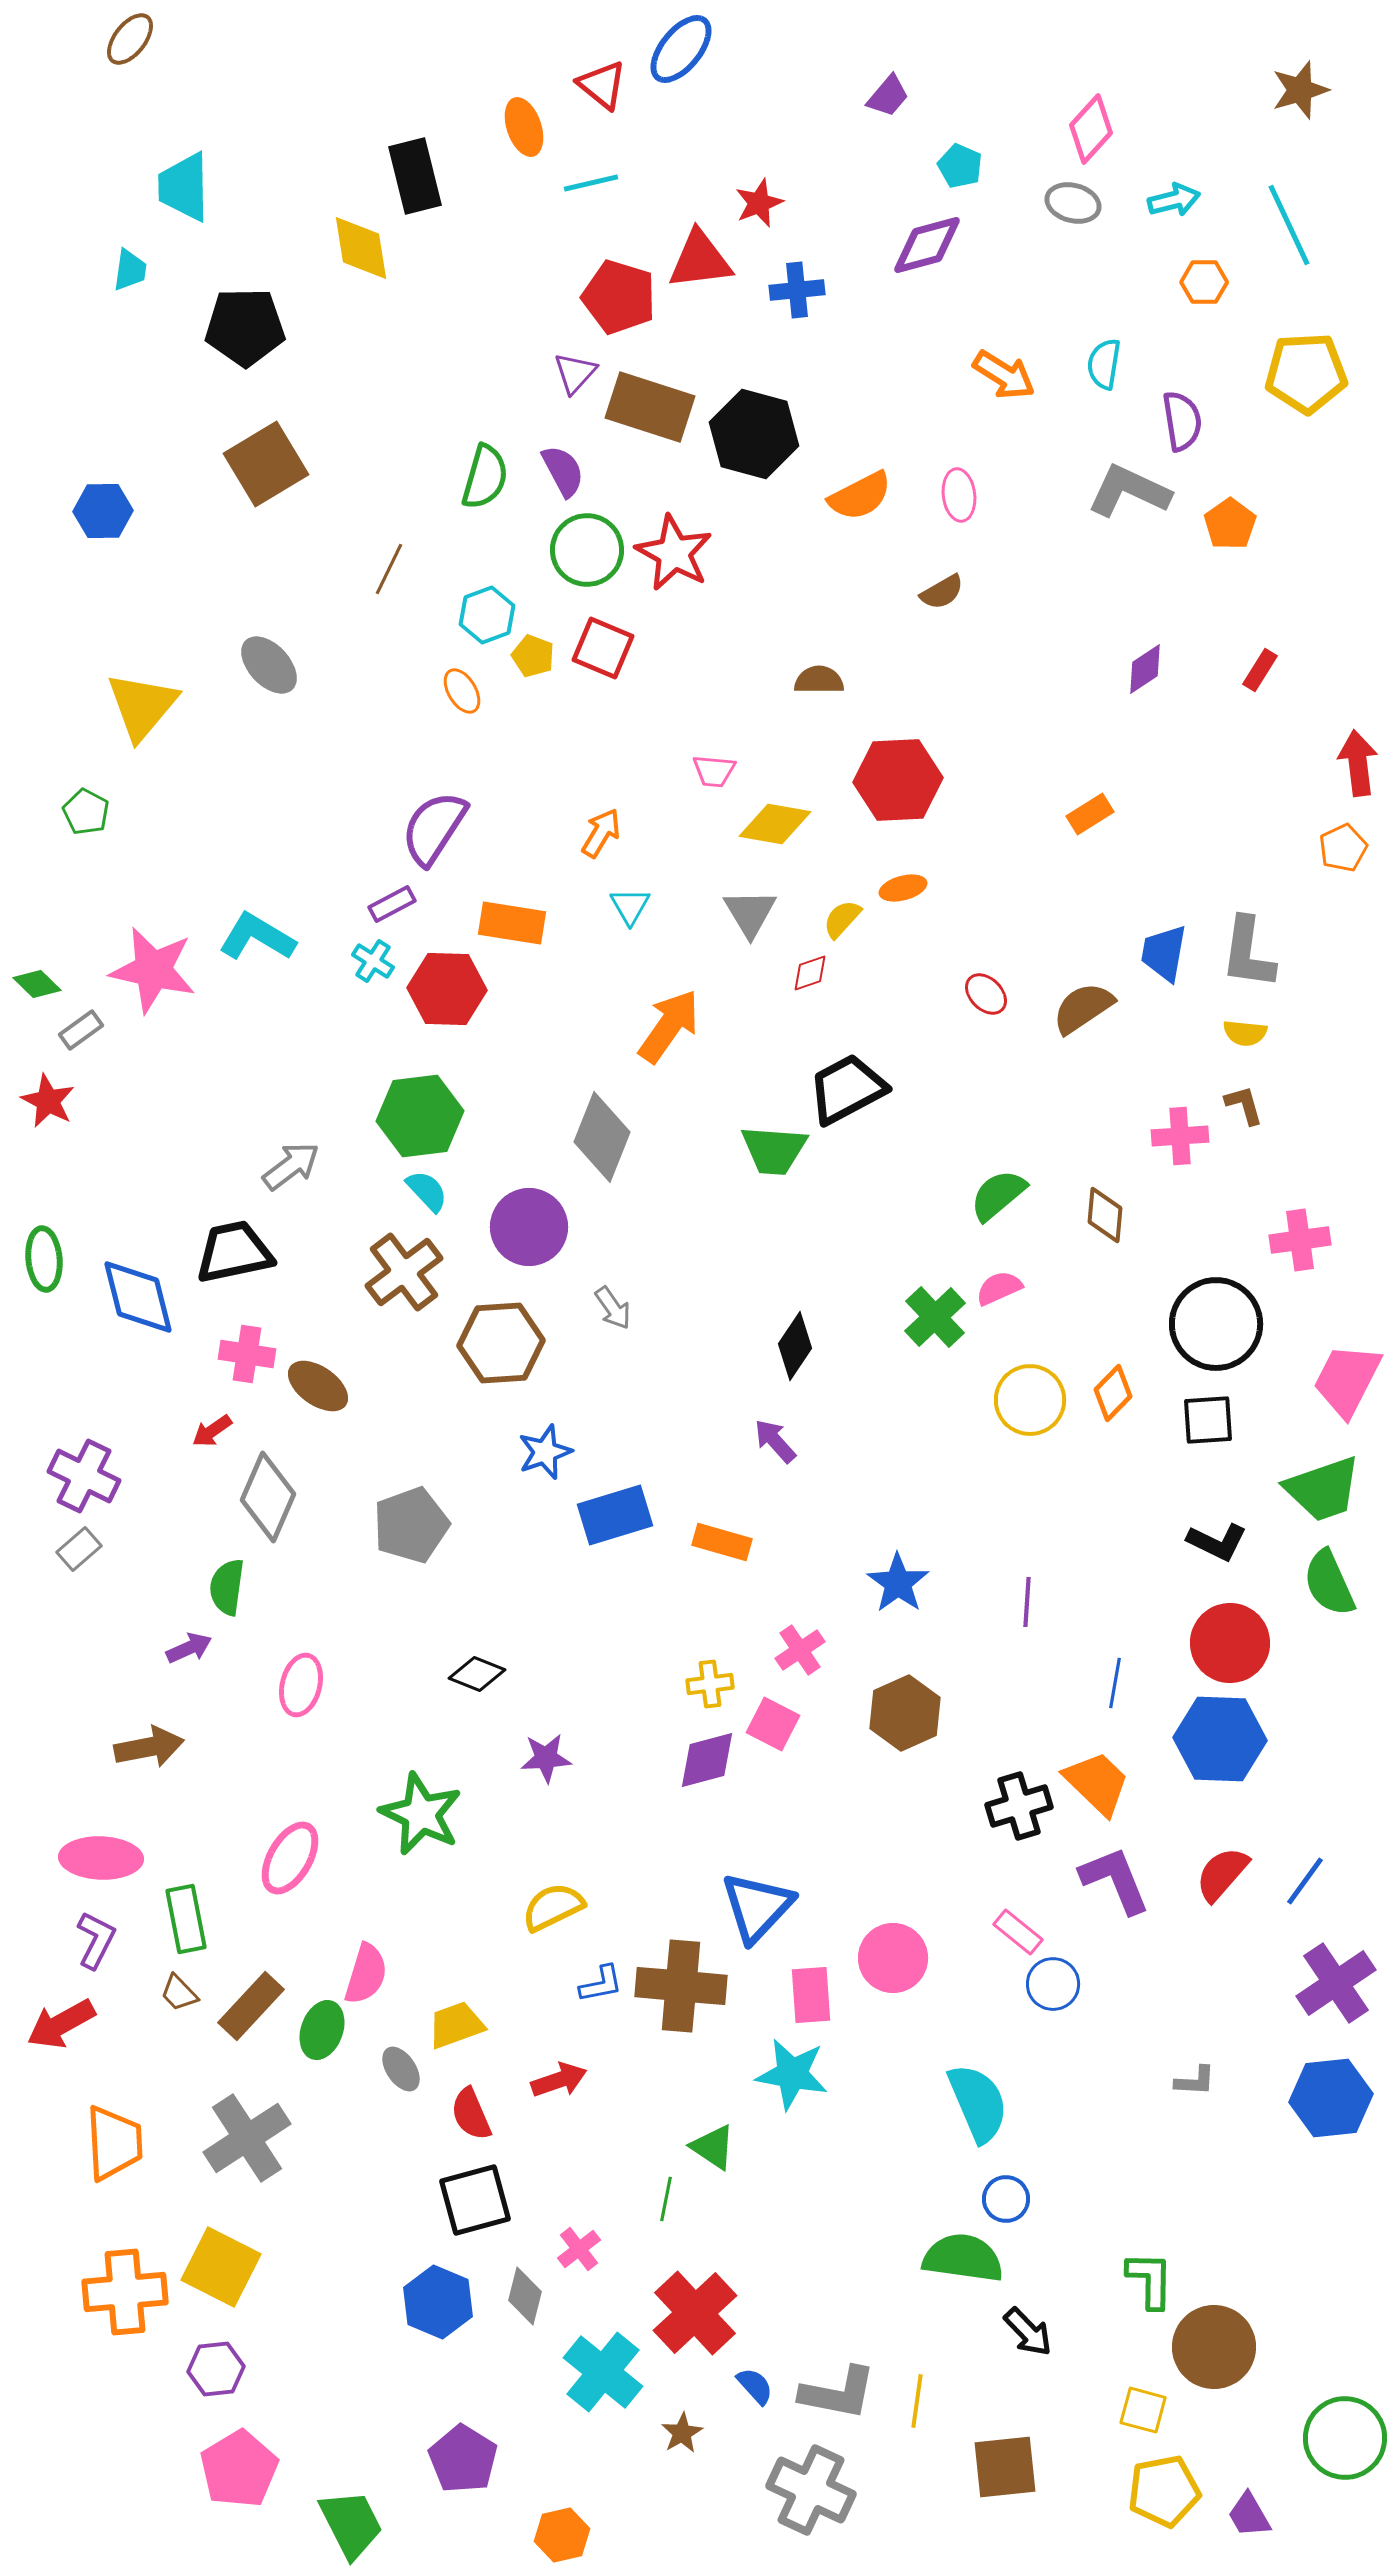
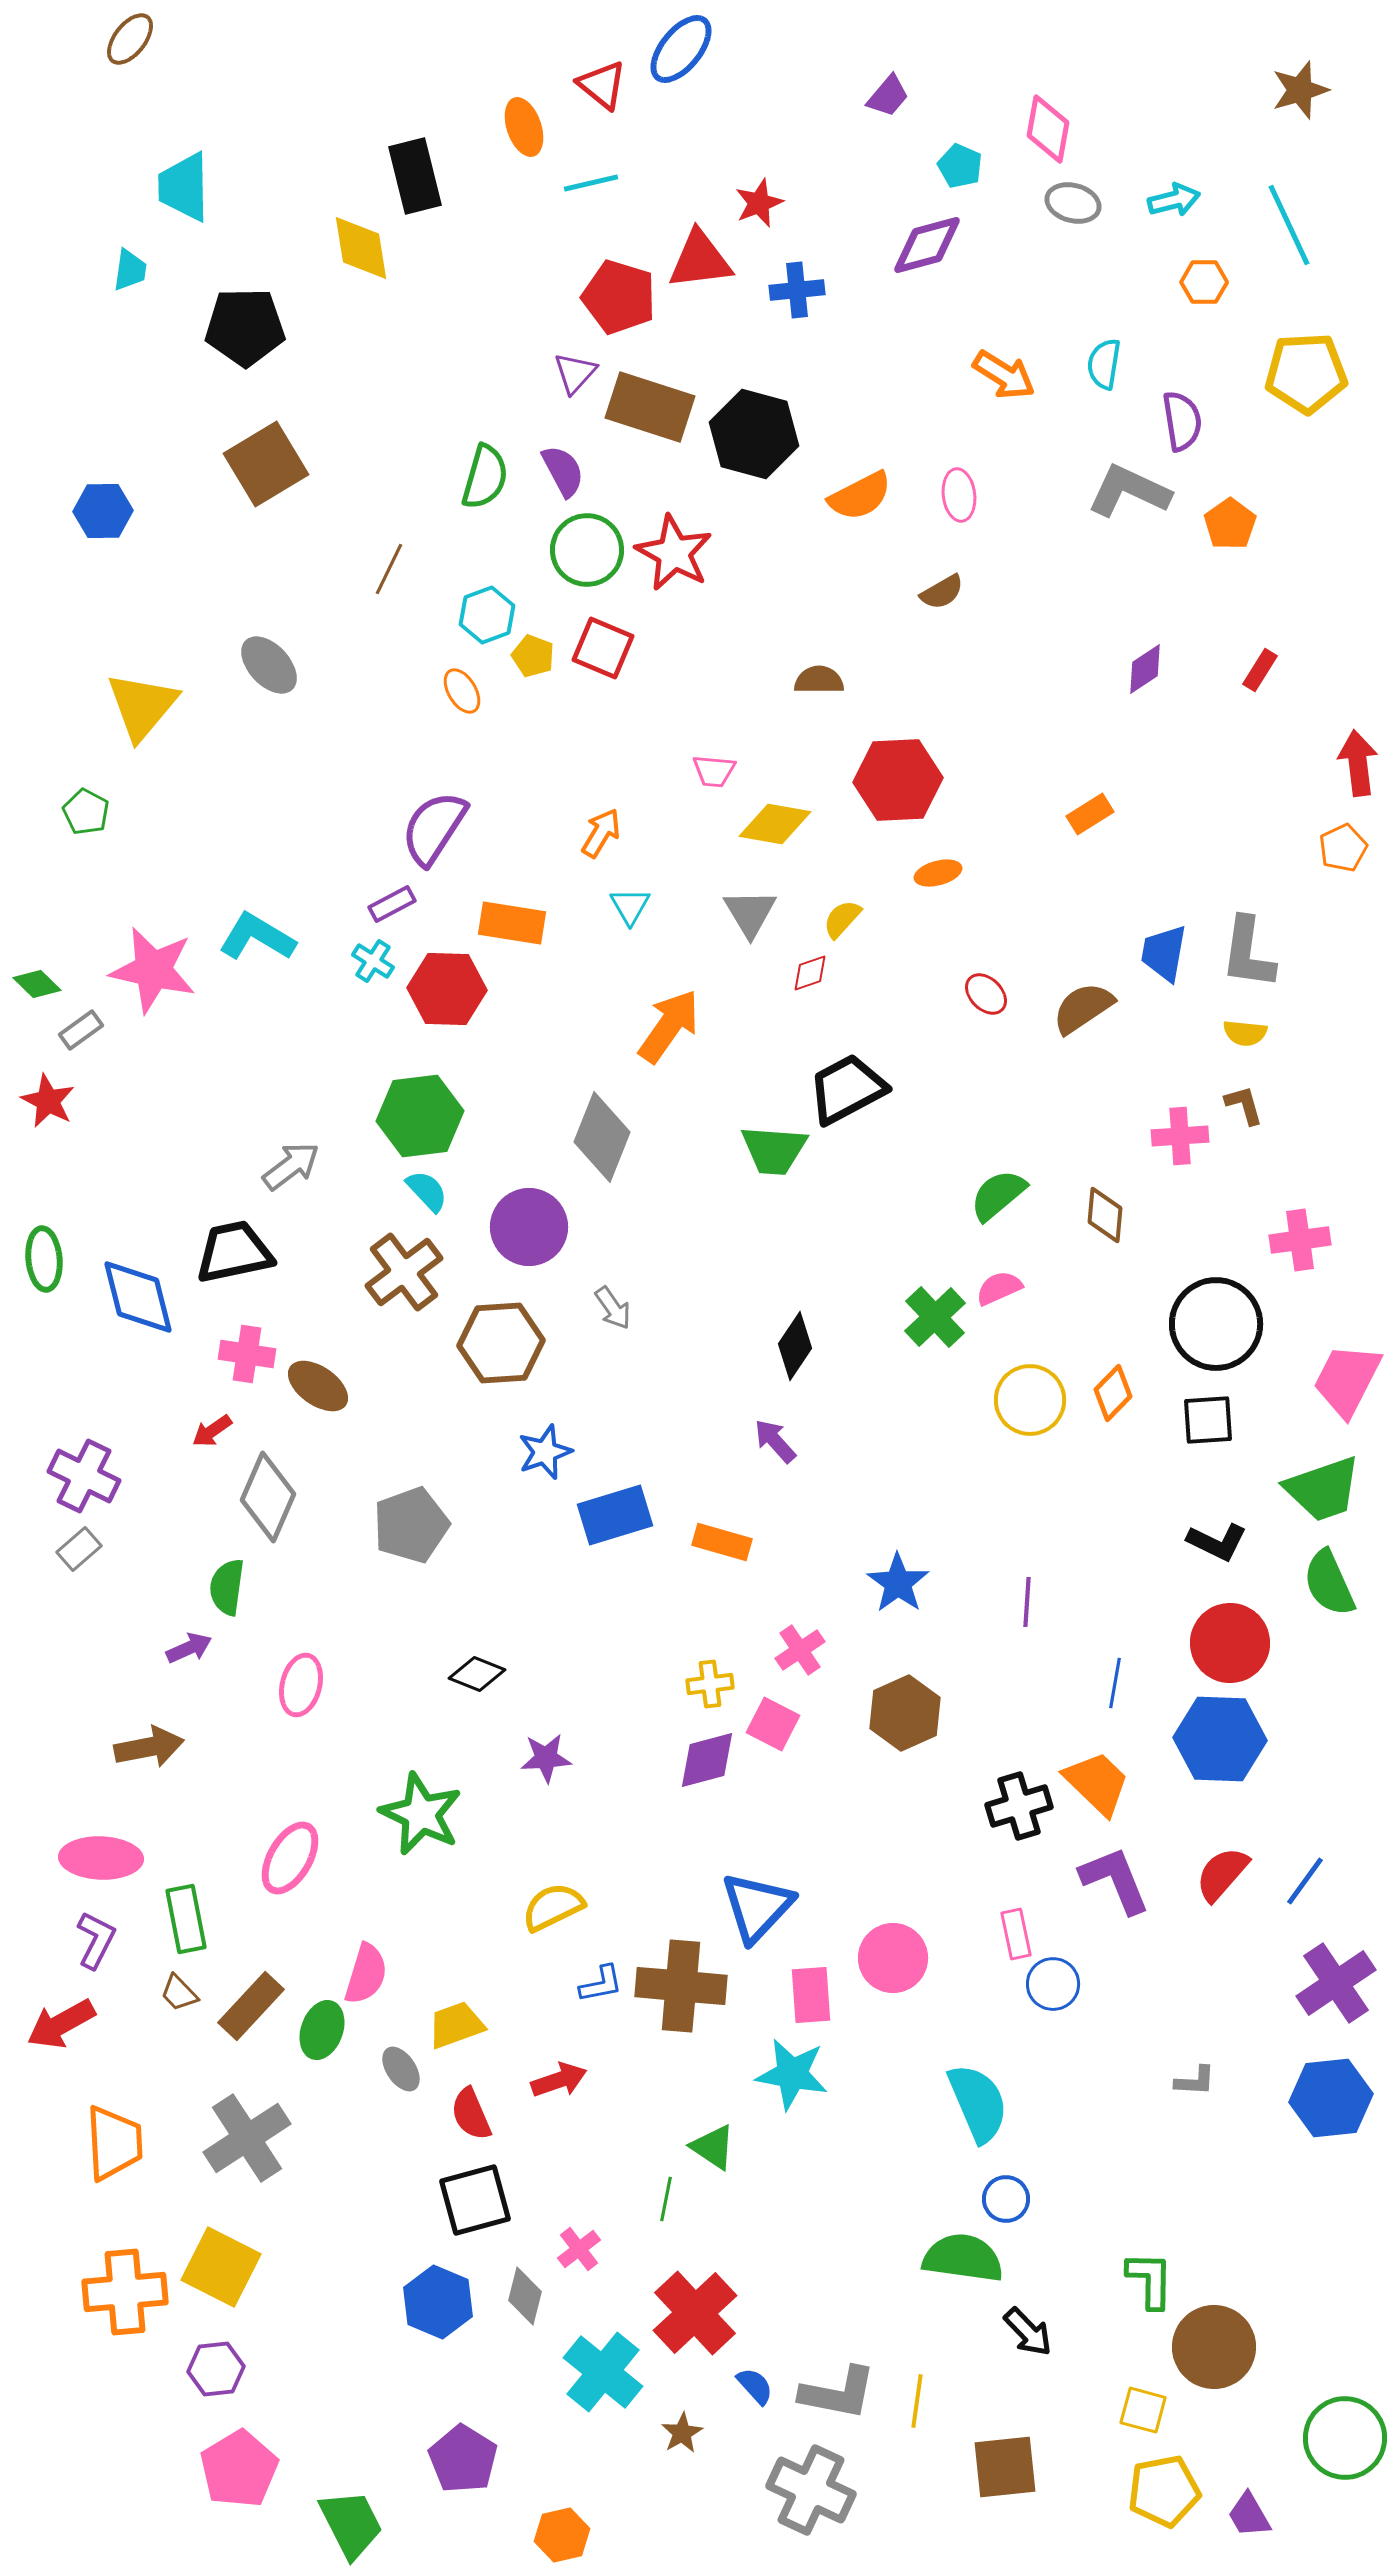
pink diamond at (1091, 129): moved 43 px left; rotated 32 degrees counterclockwise
orange ellipse at (903, 888): moved 35 px right, 15 px up
pink rectangle at (1018, 1932): moved 2 px left, 2 px down; rotated 39 degrees clockwise
